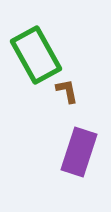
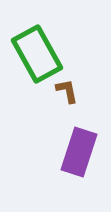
green rectangle: moved 1 px right, 1 px up
